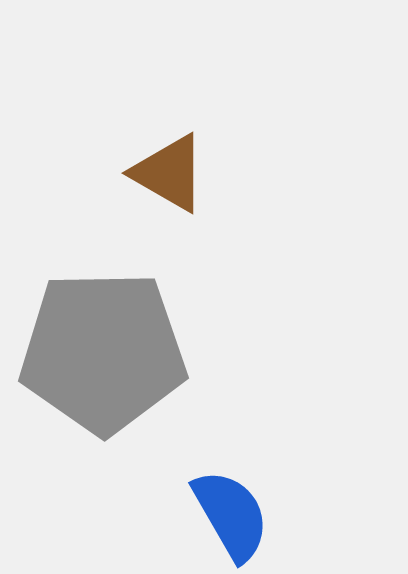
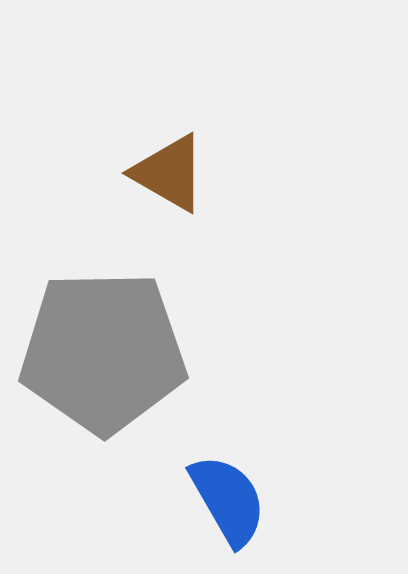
blue semicircle: moved 3 px left, 15 px up
